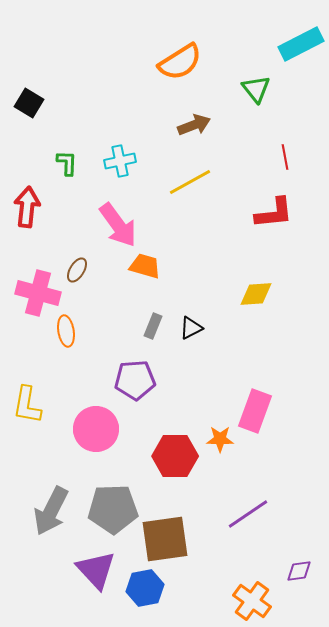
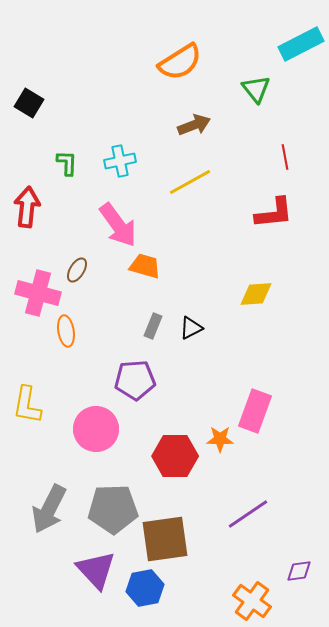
gray arrow: moved 2 px left, 2 px up
